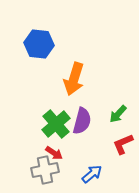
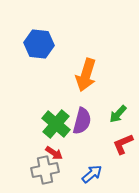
orange arrow: moved 12 px right, 4 px up
green cross: rotated 8 degrees counterclockwise
